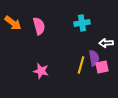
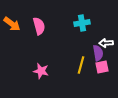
orange arrow: moved 1 px left, 1 px down
purple semicircle: moved 4 px right, 5 px up
